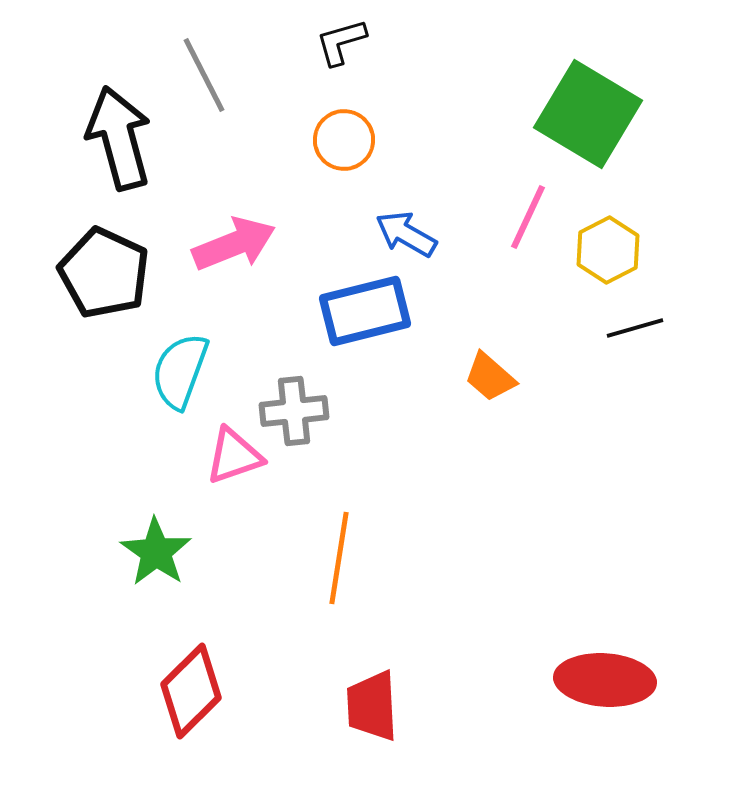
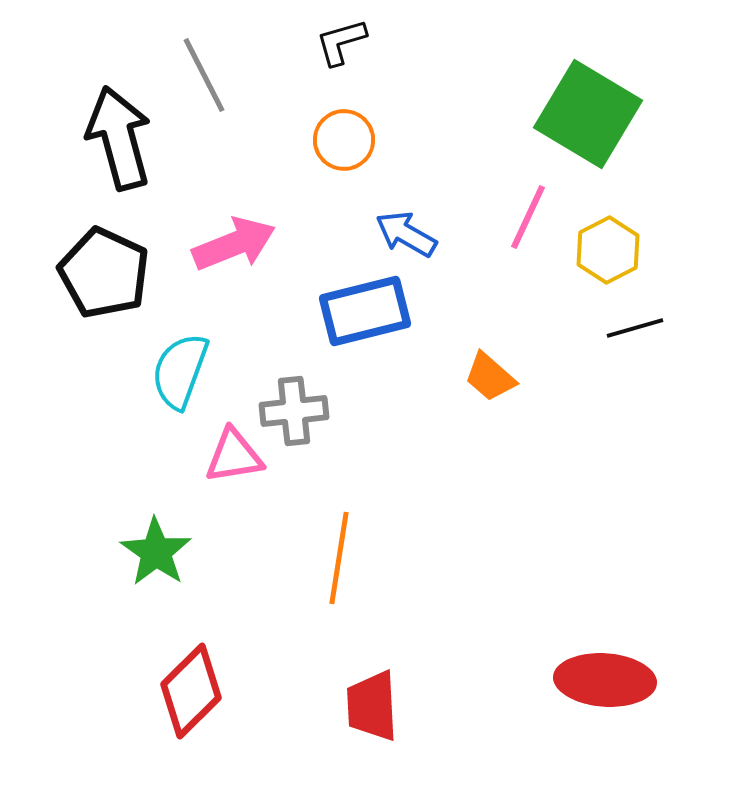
pink triangle: rotated 10 degrees clockwise
